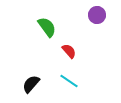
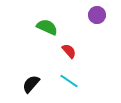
green semicircle: rotated 30 degrees counterclockwise
